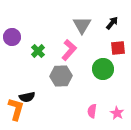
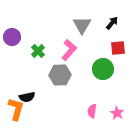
gray hexagon: moved 1 px left, 1 px up
